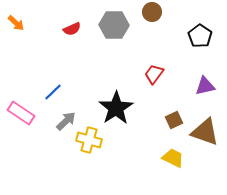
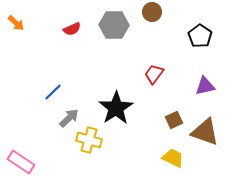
pink rectangle: moved 49 px down
gray arrow: moved 3 px right, 3 px up
